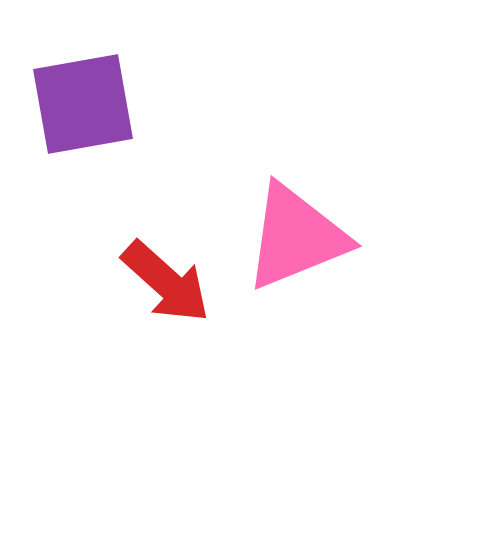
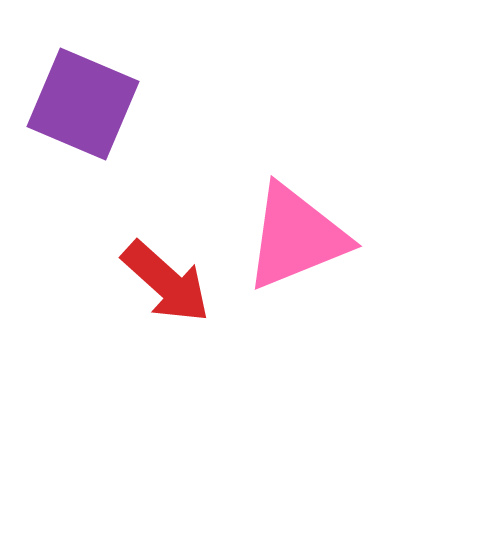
purple square: rotated 33 degrees clockwise
